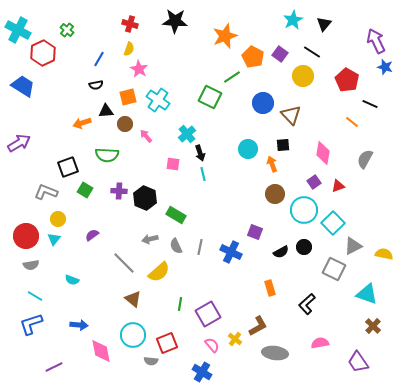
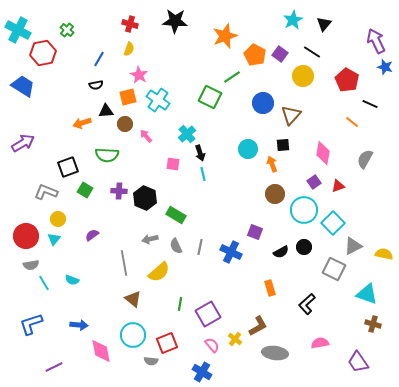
red hexagon at (43, 53): rotated 15 degrees clockwise
orange pentagon at (253, 57): moved 2 px right, 2 px up
pink star at (139, 69): moved 6 px down
brown triangle at (291, 115): rotated 25 degrees clockwise
purple arrow at (19, 143): moved 4 px right
gray line at (124, 263): rotated 35 degrees clockwise
cyan line at (35, 296): moved 9 px right, 13 px up; rotated 28 degrees clockwise
brown cross at (373, 326): moved 2 px up; rotated 28 degrees counterclockwise
